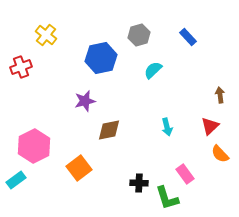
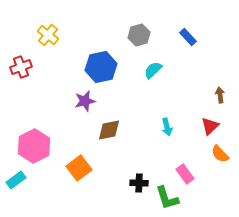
yellow cross: moved 2 px right
blue hexagon: moved 9 px down
